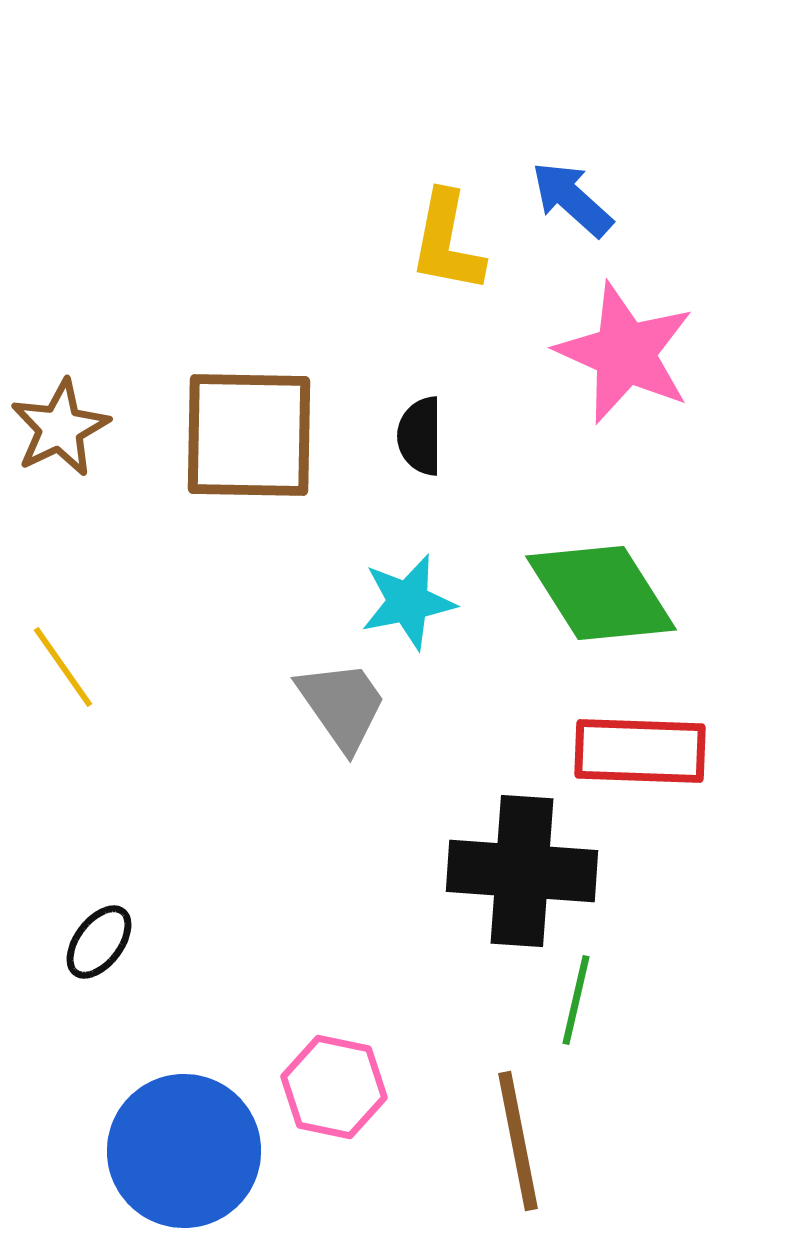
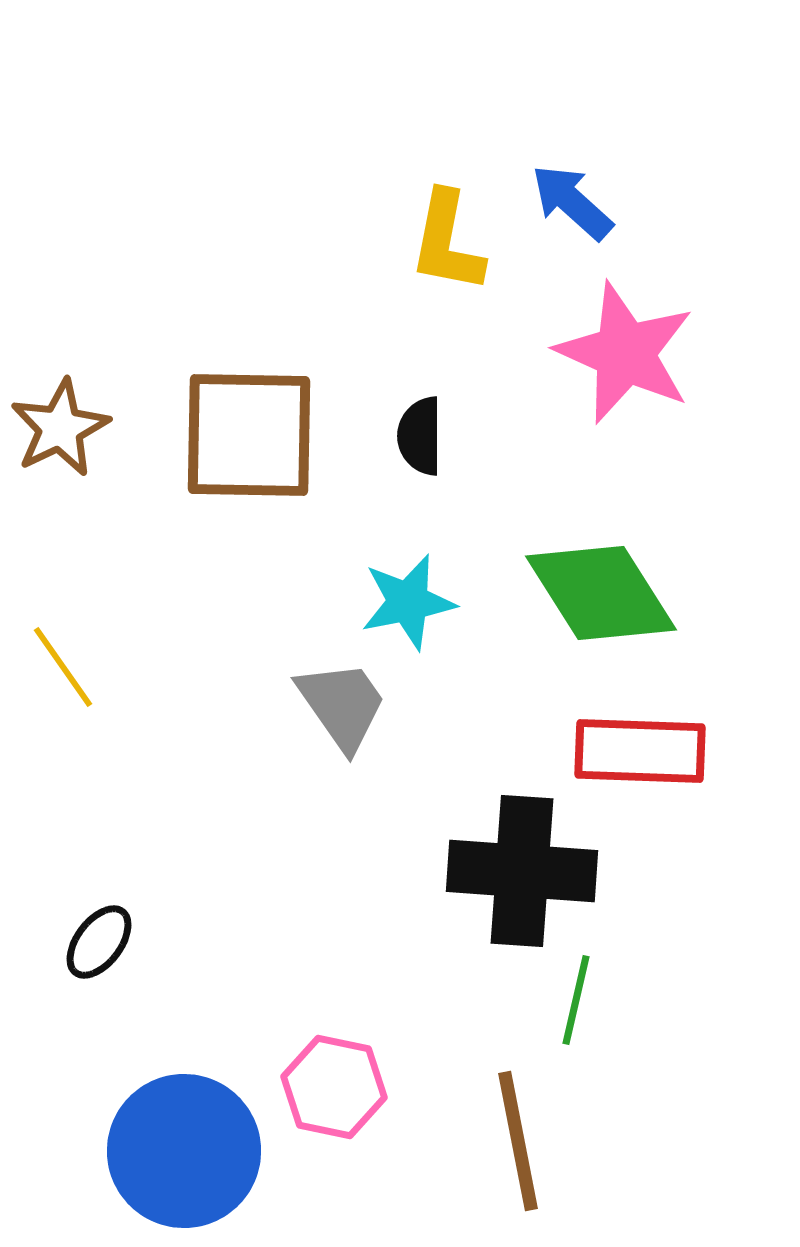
blue arrow: moved 3 px down
